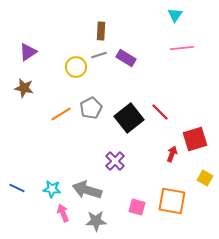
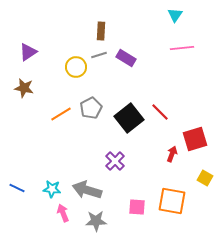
pink square: rotated 12 degrees counterclockwise
